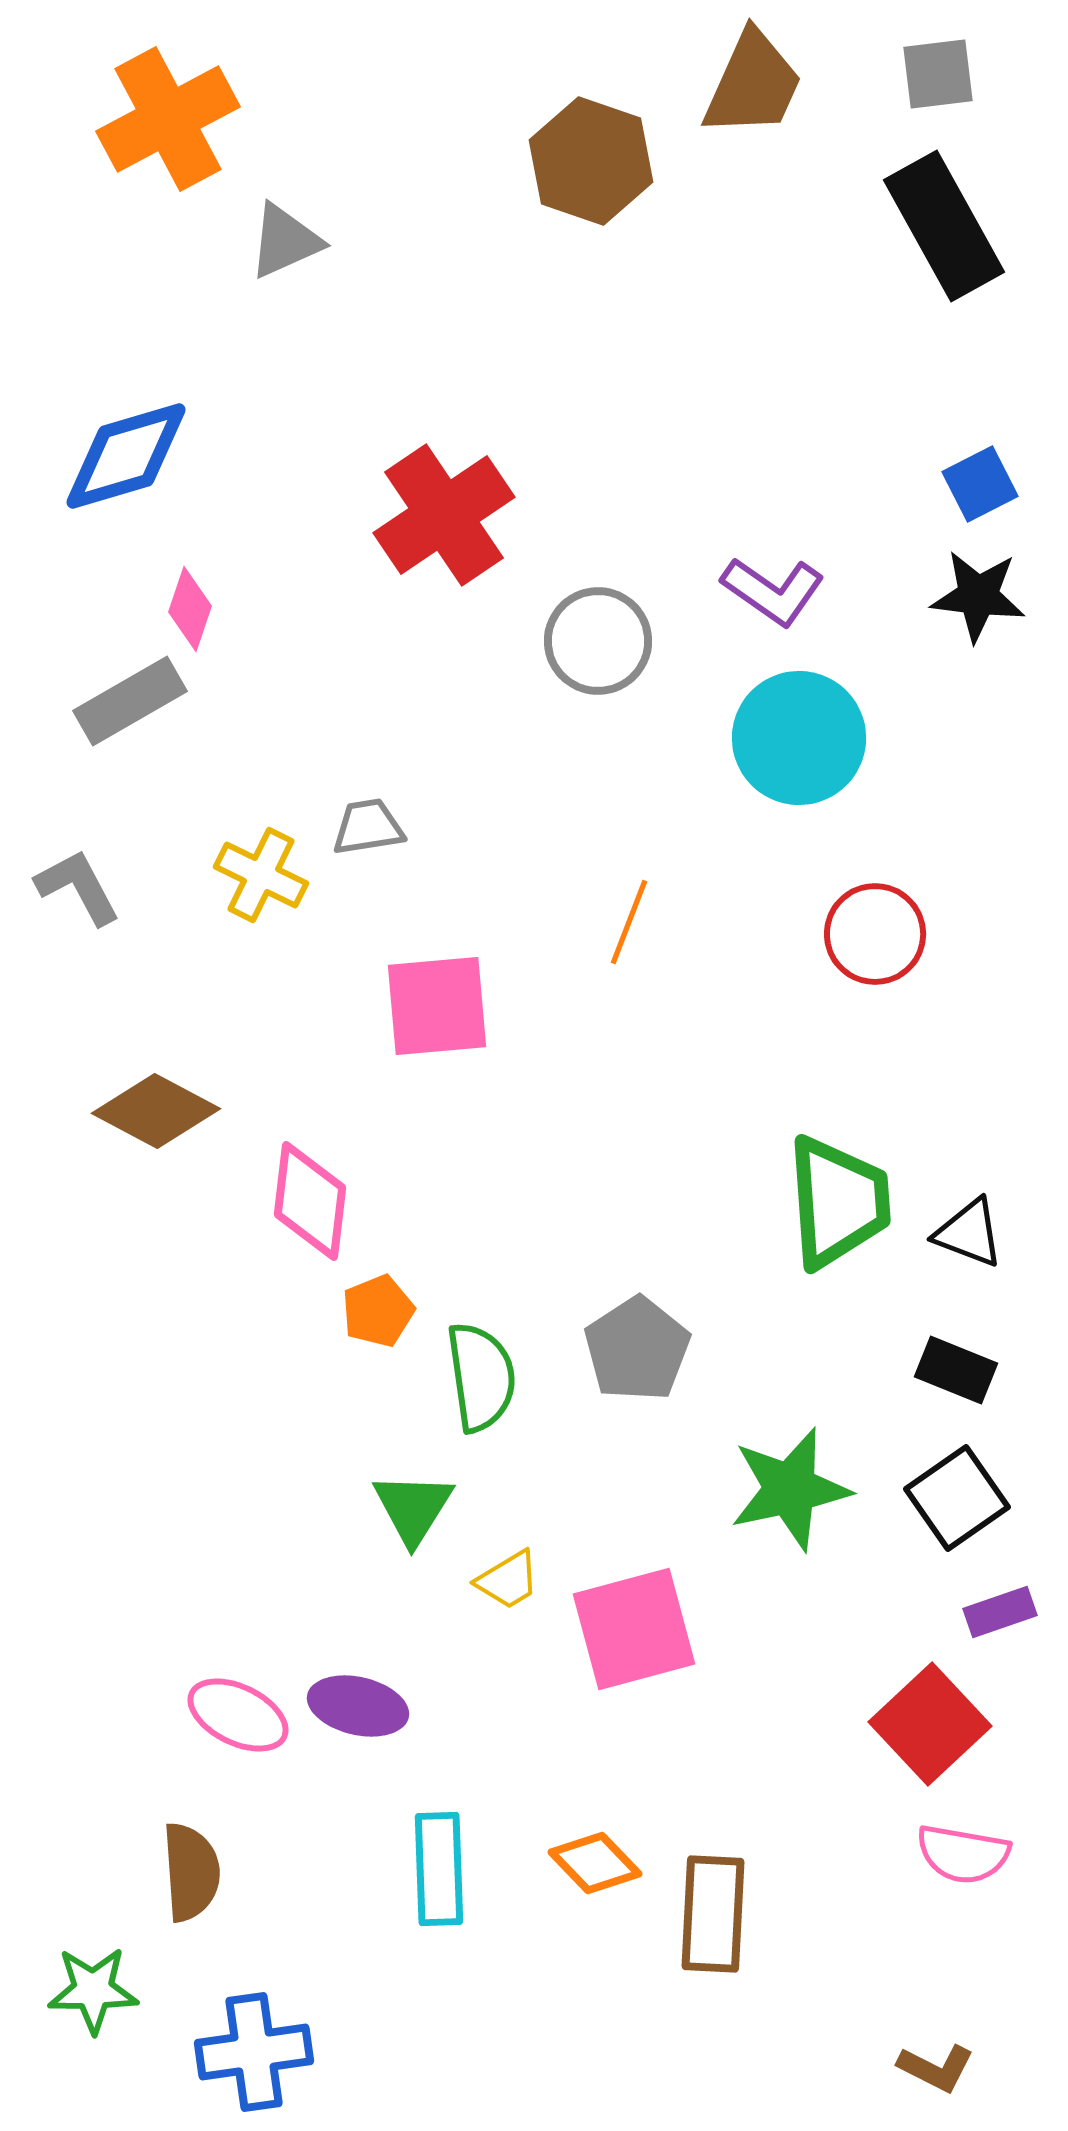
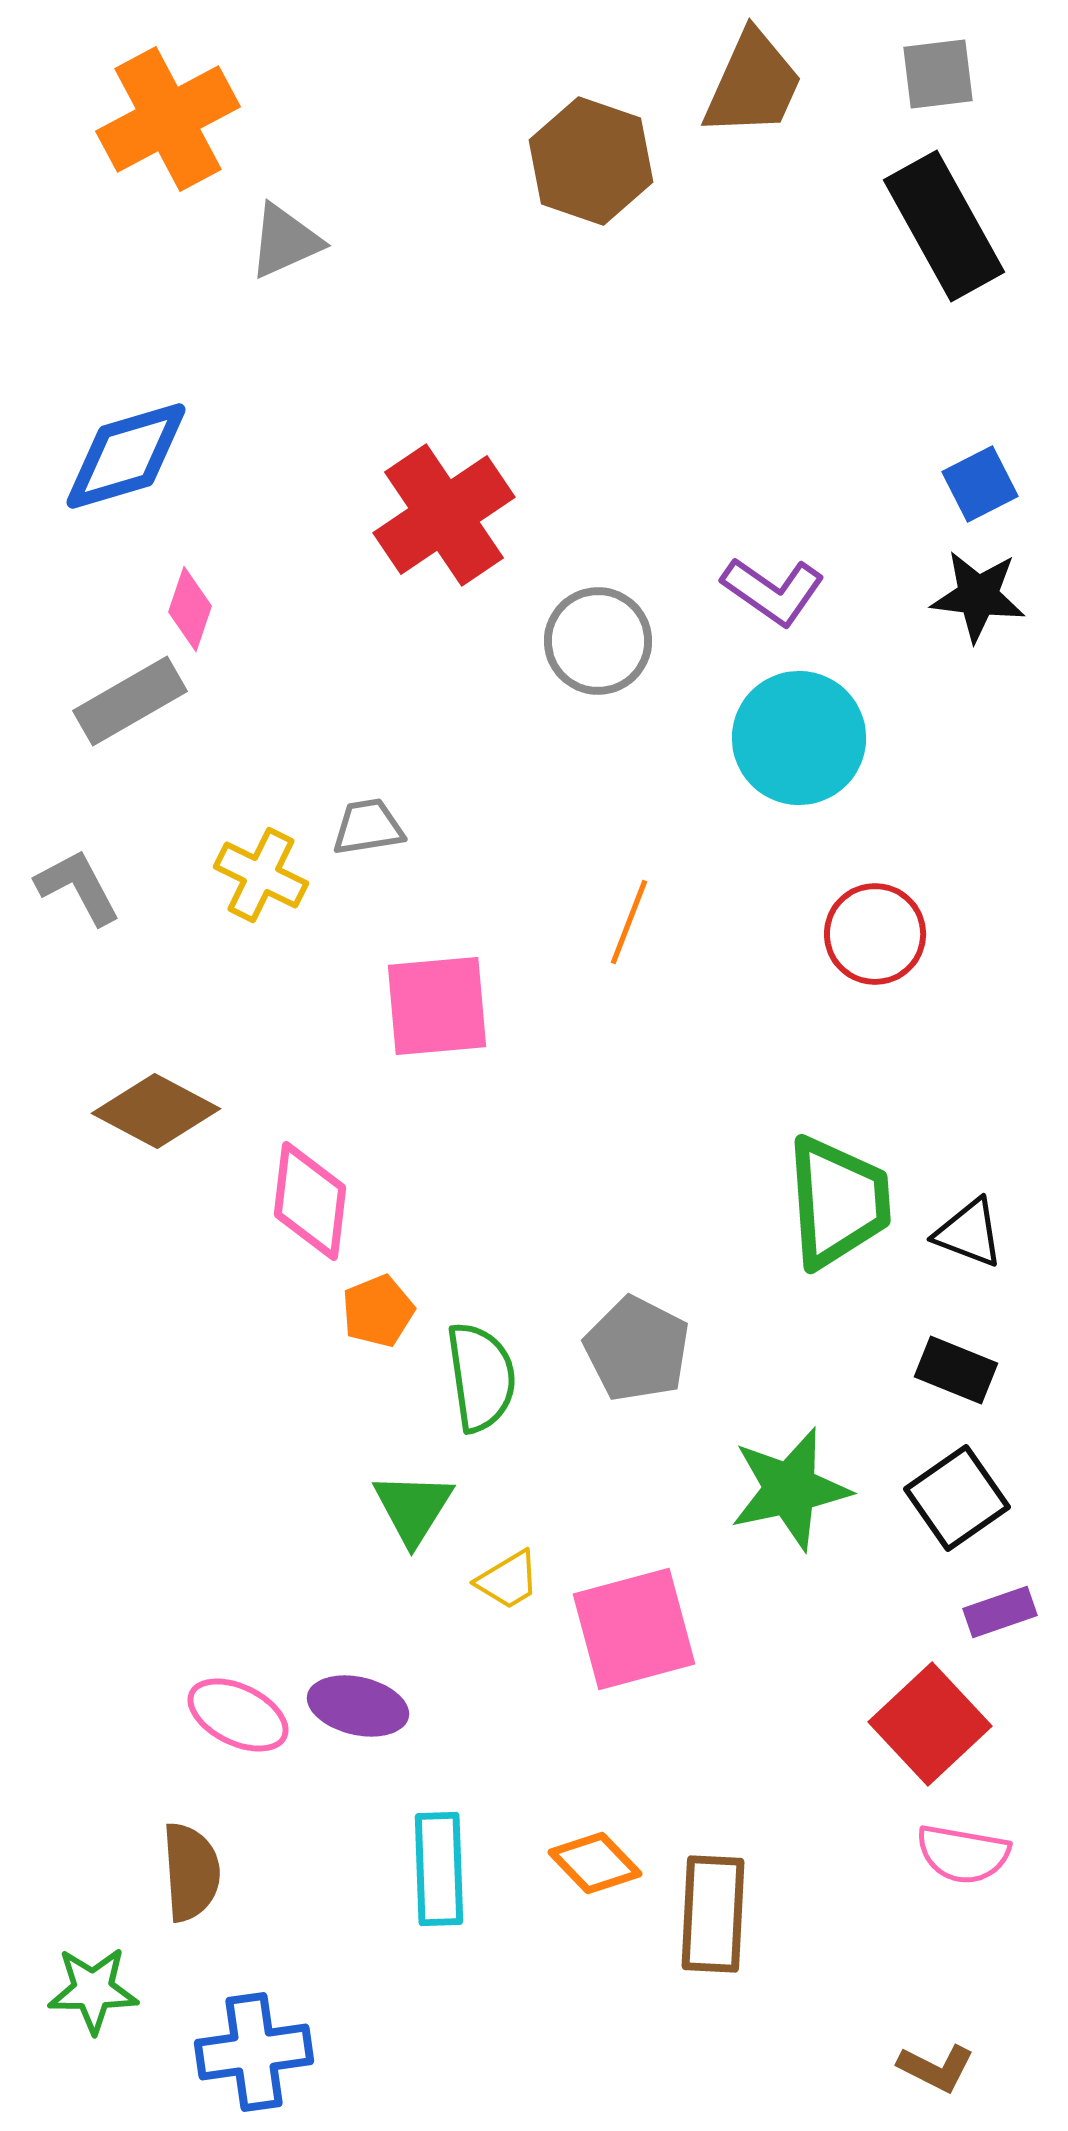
gray pentagon at (637, 1349): rotated 12 degrees counterclockwise
